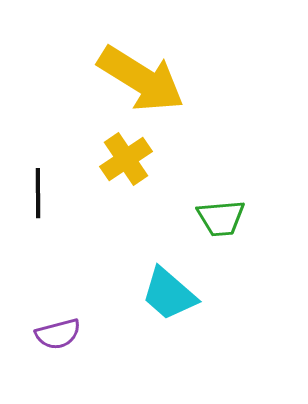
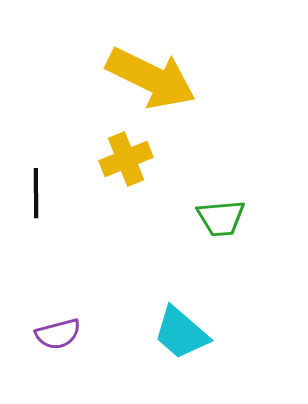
yellow arrow: moved 10 px right, 1 px up; rotated 6 degrees counterclockwise
yellow cross: rotated 12 degrees clockwise
black line: moved 2 px left
cyan trapezoid: moved 12 px right, 39 px down
